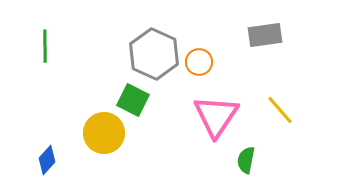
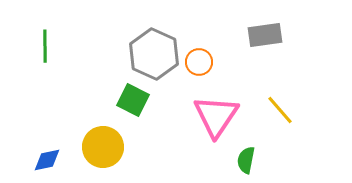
yellow circle: moved 1 px left, 14 px down
blue diamond: rotated 36 degrees clockwise
